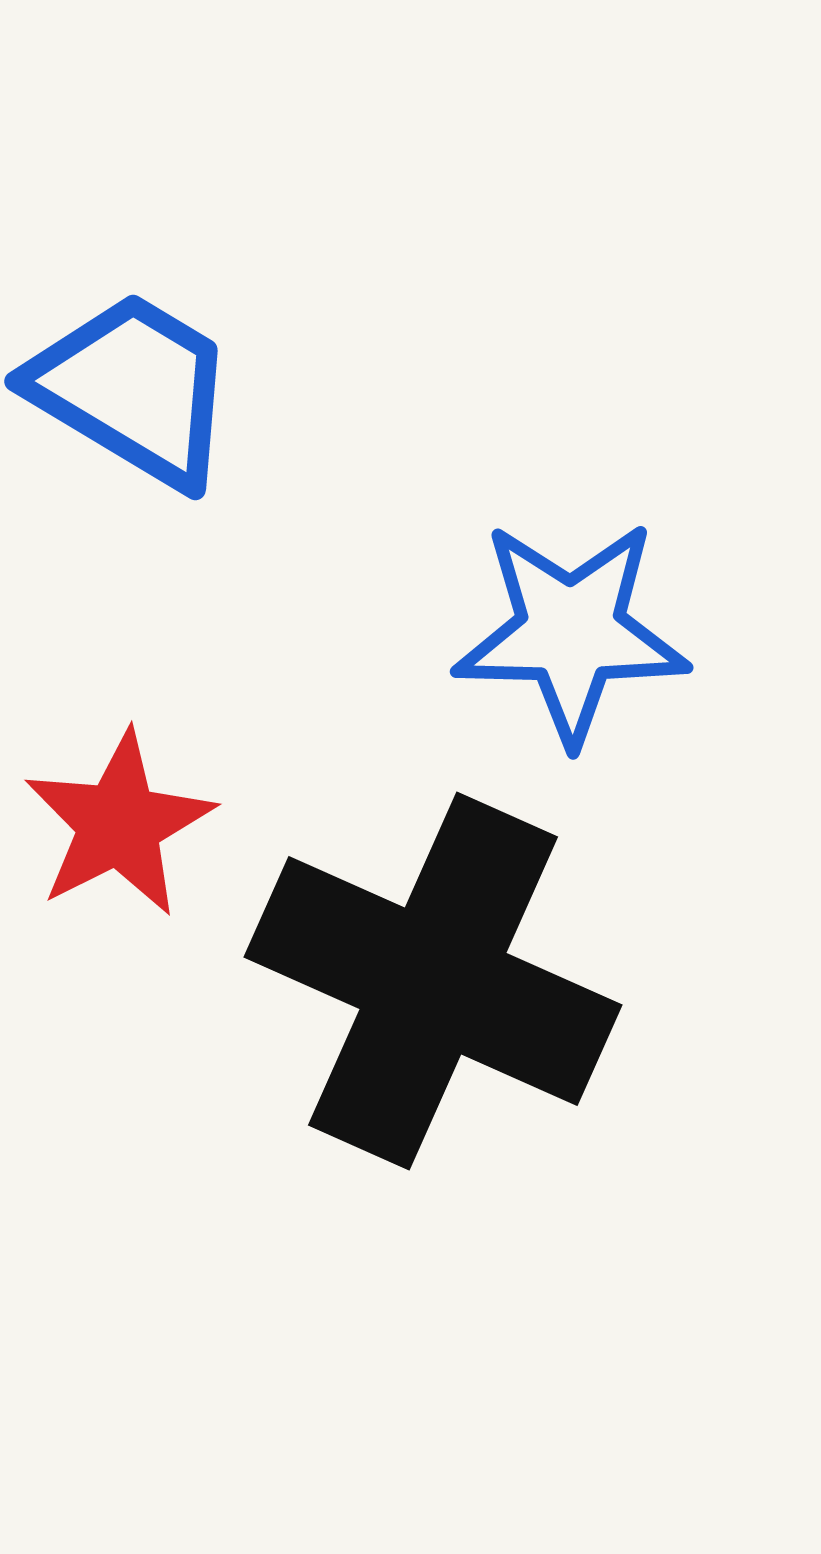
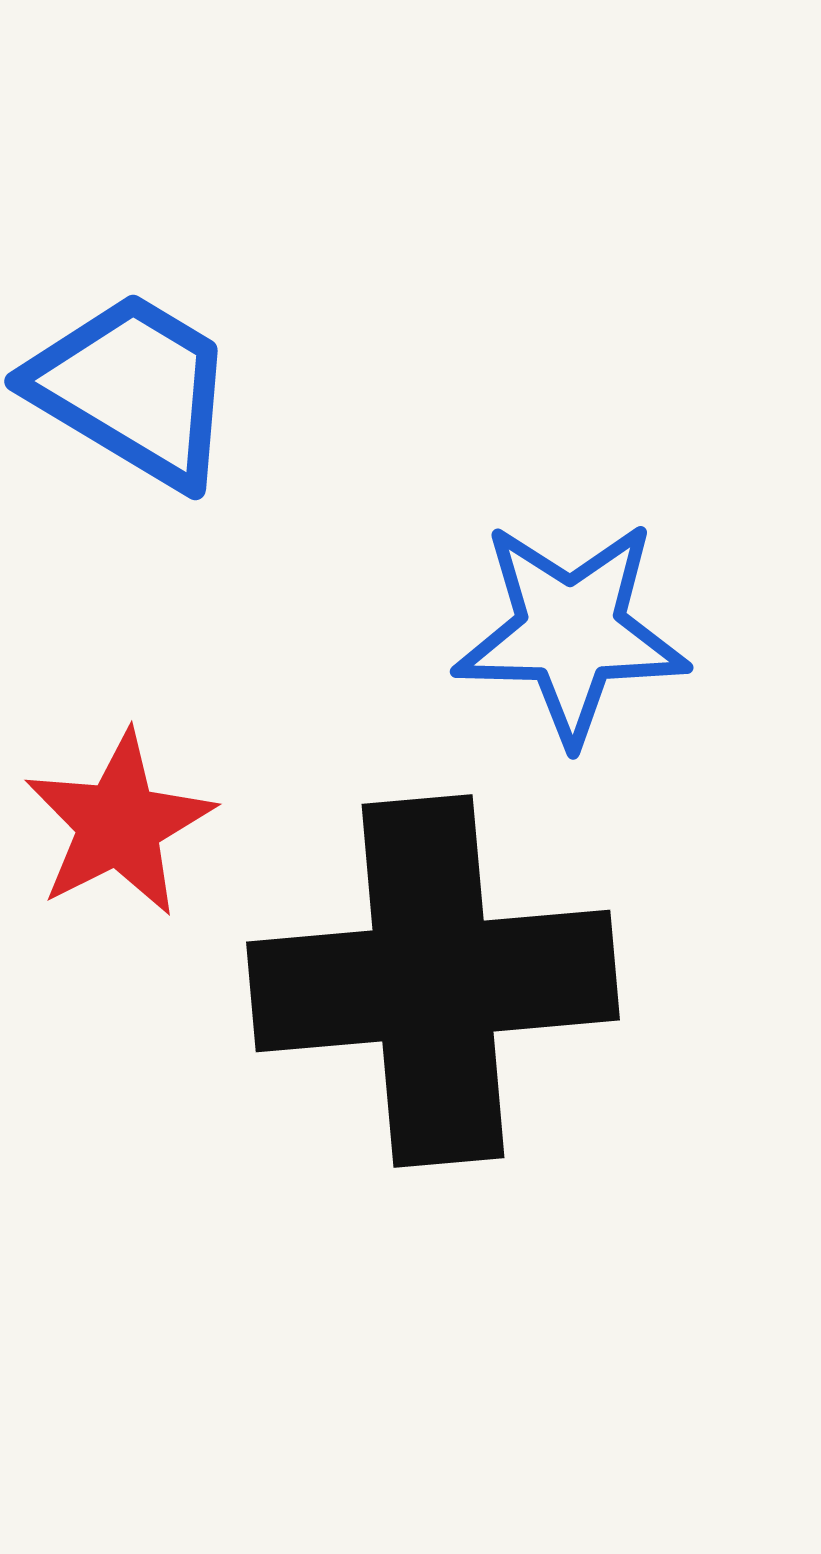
black cross: rotated 29 degrees counterclockwise
